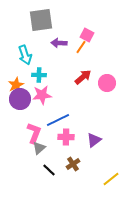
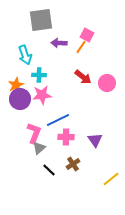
red arrow: rotated 78 degrees clockwise
purple triangle: moved 1 px right; rotated 28 degrees counterclockwise
